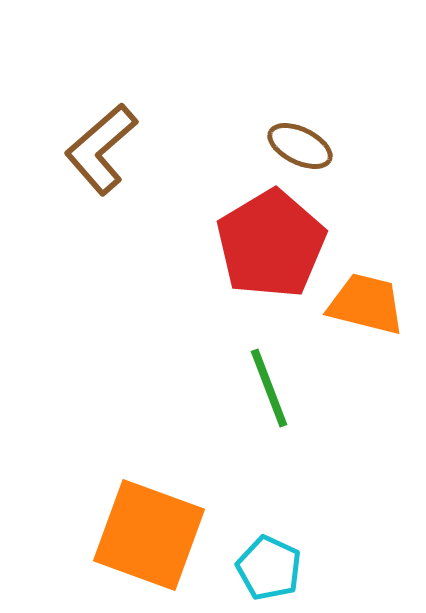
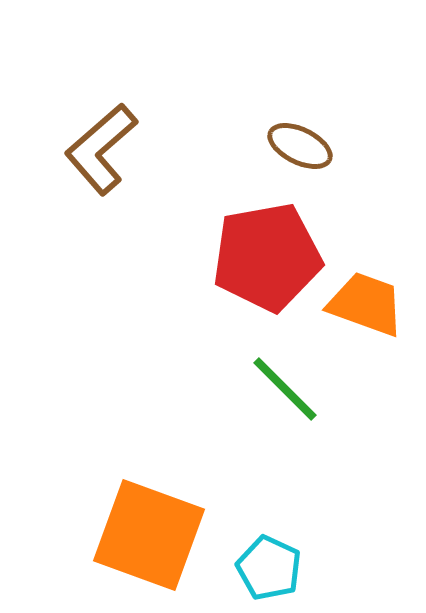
red pentagon: moved 4 px left, 13 px down; rotated 21 degrees clockwise
orange trapezoid: rotated 6 degrees clockwise
green line: moved 16 px right, 1 px down; rotated 24 degrees counterclockwise
